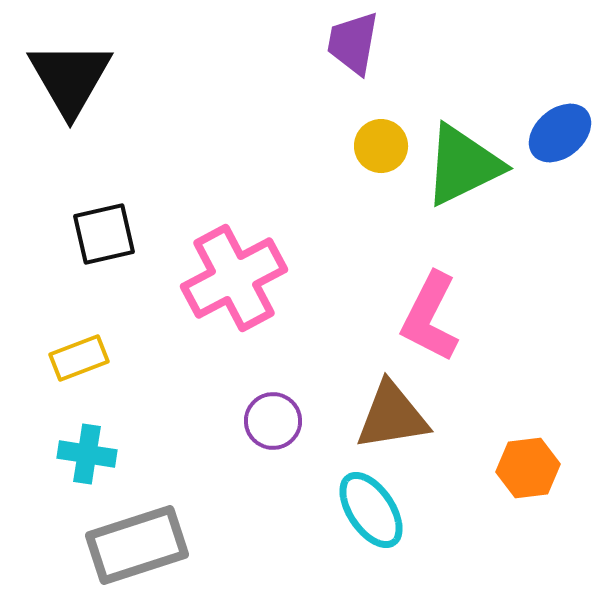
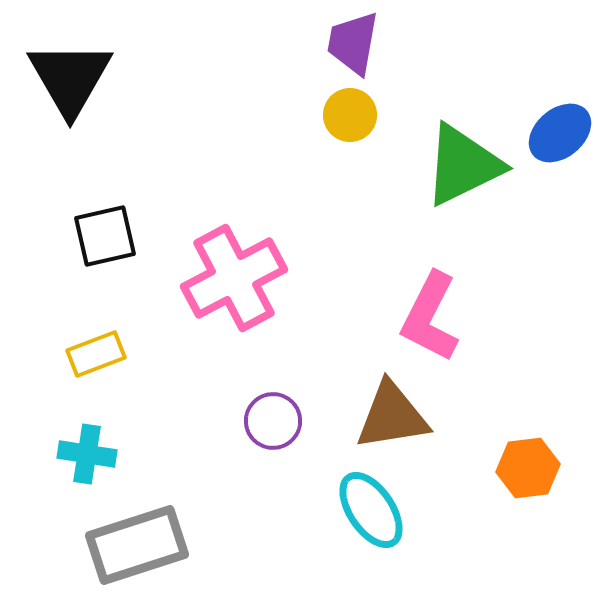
yellow circle: moved 31 px left, 31 px up
black square: moved 1 px right, 2 px down
yellow rectangle: moved 17 px right, 4 px up
